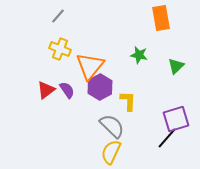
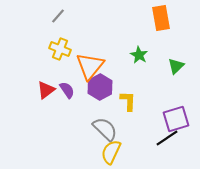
green star: rotated 18 degrees clockwise
gray semicircle: moved 7 px left, 3 px down
black line: rotated 15 degrees clockwise
